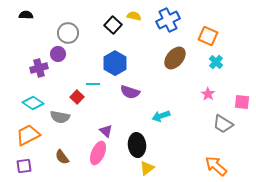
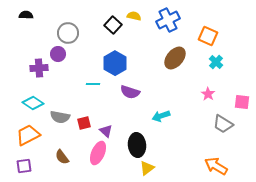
purple cross: rotated 12 degrees clockwise
red square: moved 7 px right, 26 px down; rotated 32 degrees clockwise
orange arrow: rotated 10 degrees counterclockwise
